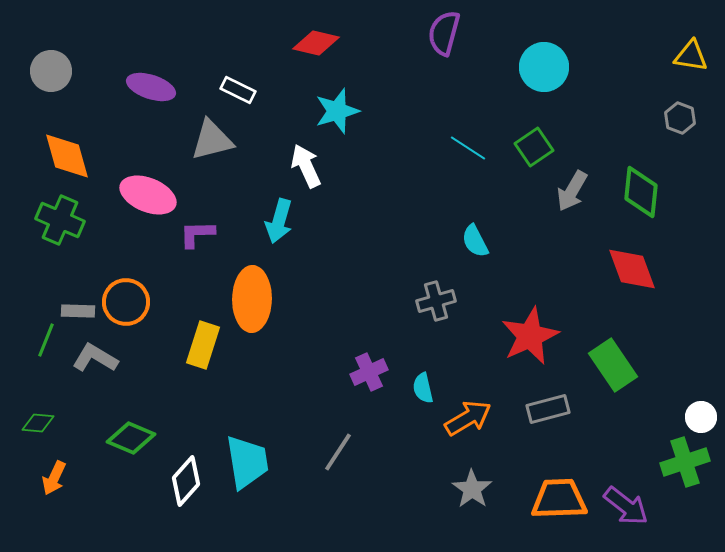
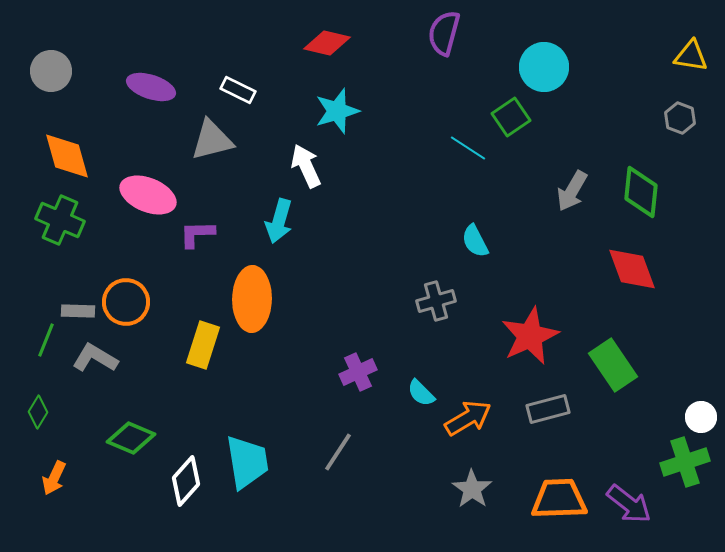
red diamond at (316, 43): moved 11 px right
green square at (534, 147): moved 23 px left, 30 px up
purple cross at (369, 372): moved 11 px left
cyan semicircle at (423, 388): moved 2 px left, 5 px down; rotated 32 degrees counterclockwise
green diamond at (38, 423): moved 11 px up; rotated 64 degrees counterclockwise
purple arrow at (626, 506): moved 3 px right, 2 px up
